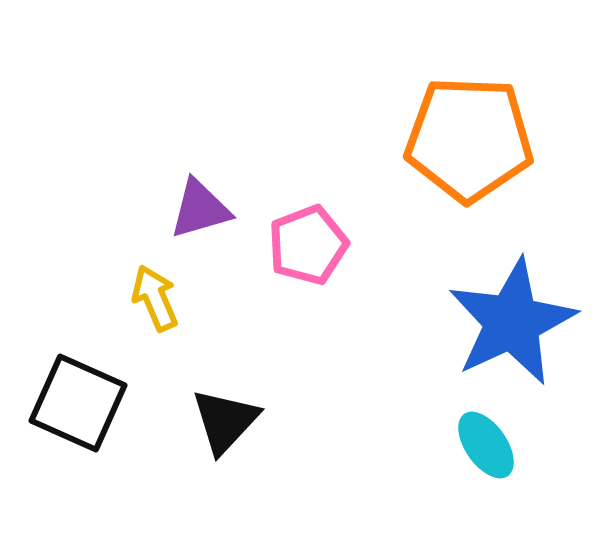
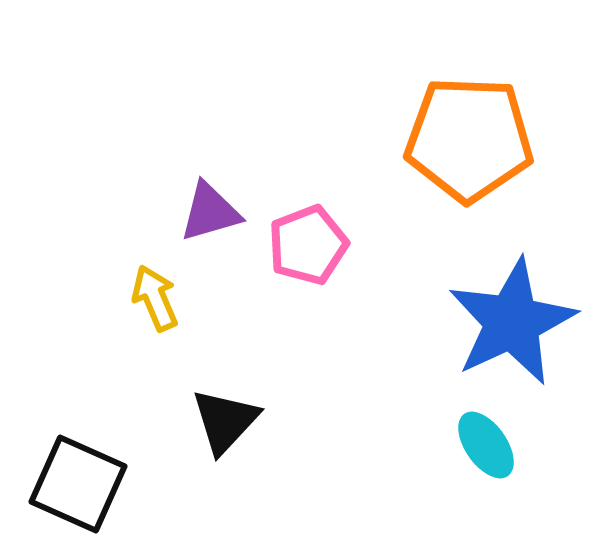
purple triangle: moved 10 px right, 3 px down
black square: moved 81 px down
